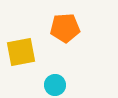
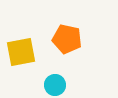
orange pentagon: moved 2 px right, 11 px down; rotated 16 degrees clockwise
